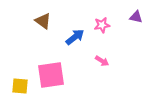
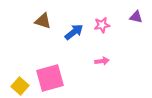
brown triangle: rotated 18 degrees counterclockwise
blue arrow: moved 1 px left, 5 px up
pink arrow: rotated 40 degrees counterclockwise
pink square: moved 1 px left, 3 px down; rotated 8 degrees counterclockwise
yellow square: rotated 36 degrees clockwise
